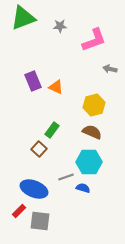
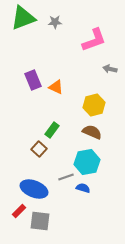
gray star: moved 5 px left, 4 px up
purple rectangle: moved 1 px up
cyan hexagon: moved 2 px left; rotated 10 degrees counterclockwise
